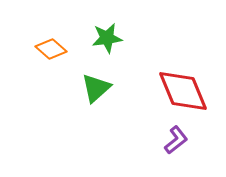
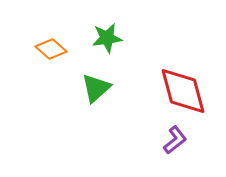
red diamond: rotated 8 degrees clockwise
purple L-shape: moved 1 px left
